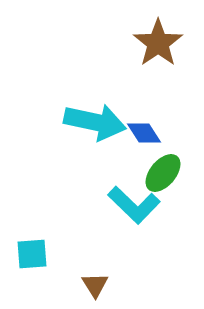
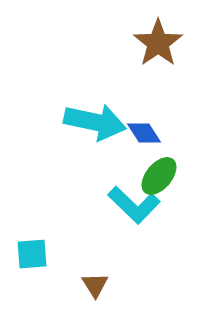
green ellipse: moved 4 px left, 3 px down
